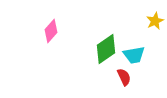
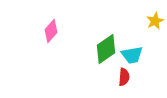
cyan trapezoid: moved 2 px left
red semicircle: rotated 30 degrees clockwise
